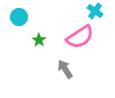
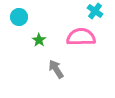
pink semicircle: moved 1 px right; rotated 148 degrees counterclockwise
gray arrow: moved 9 px left
